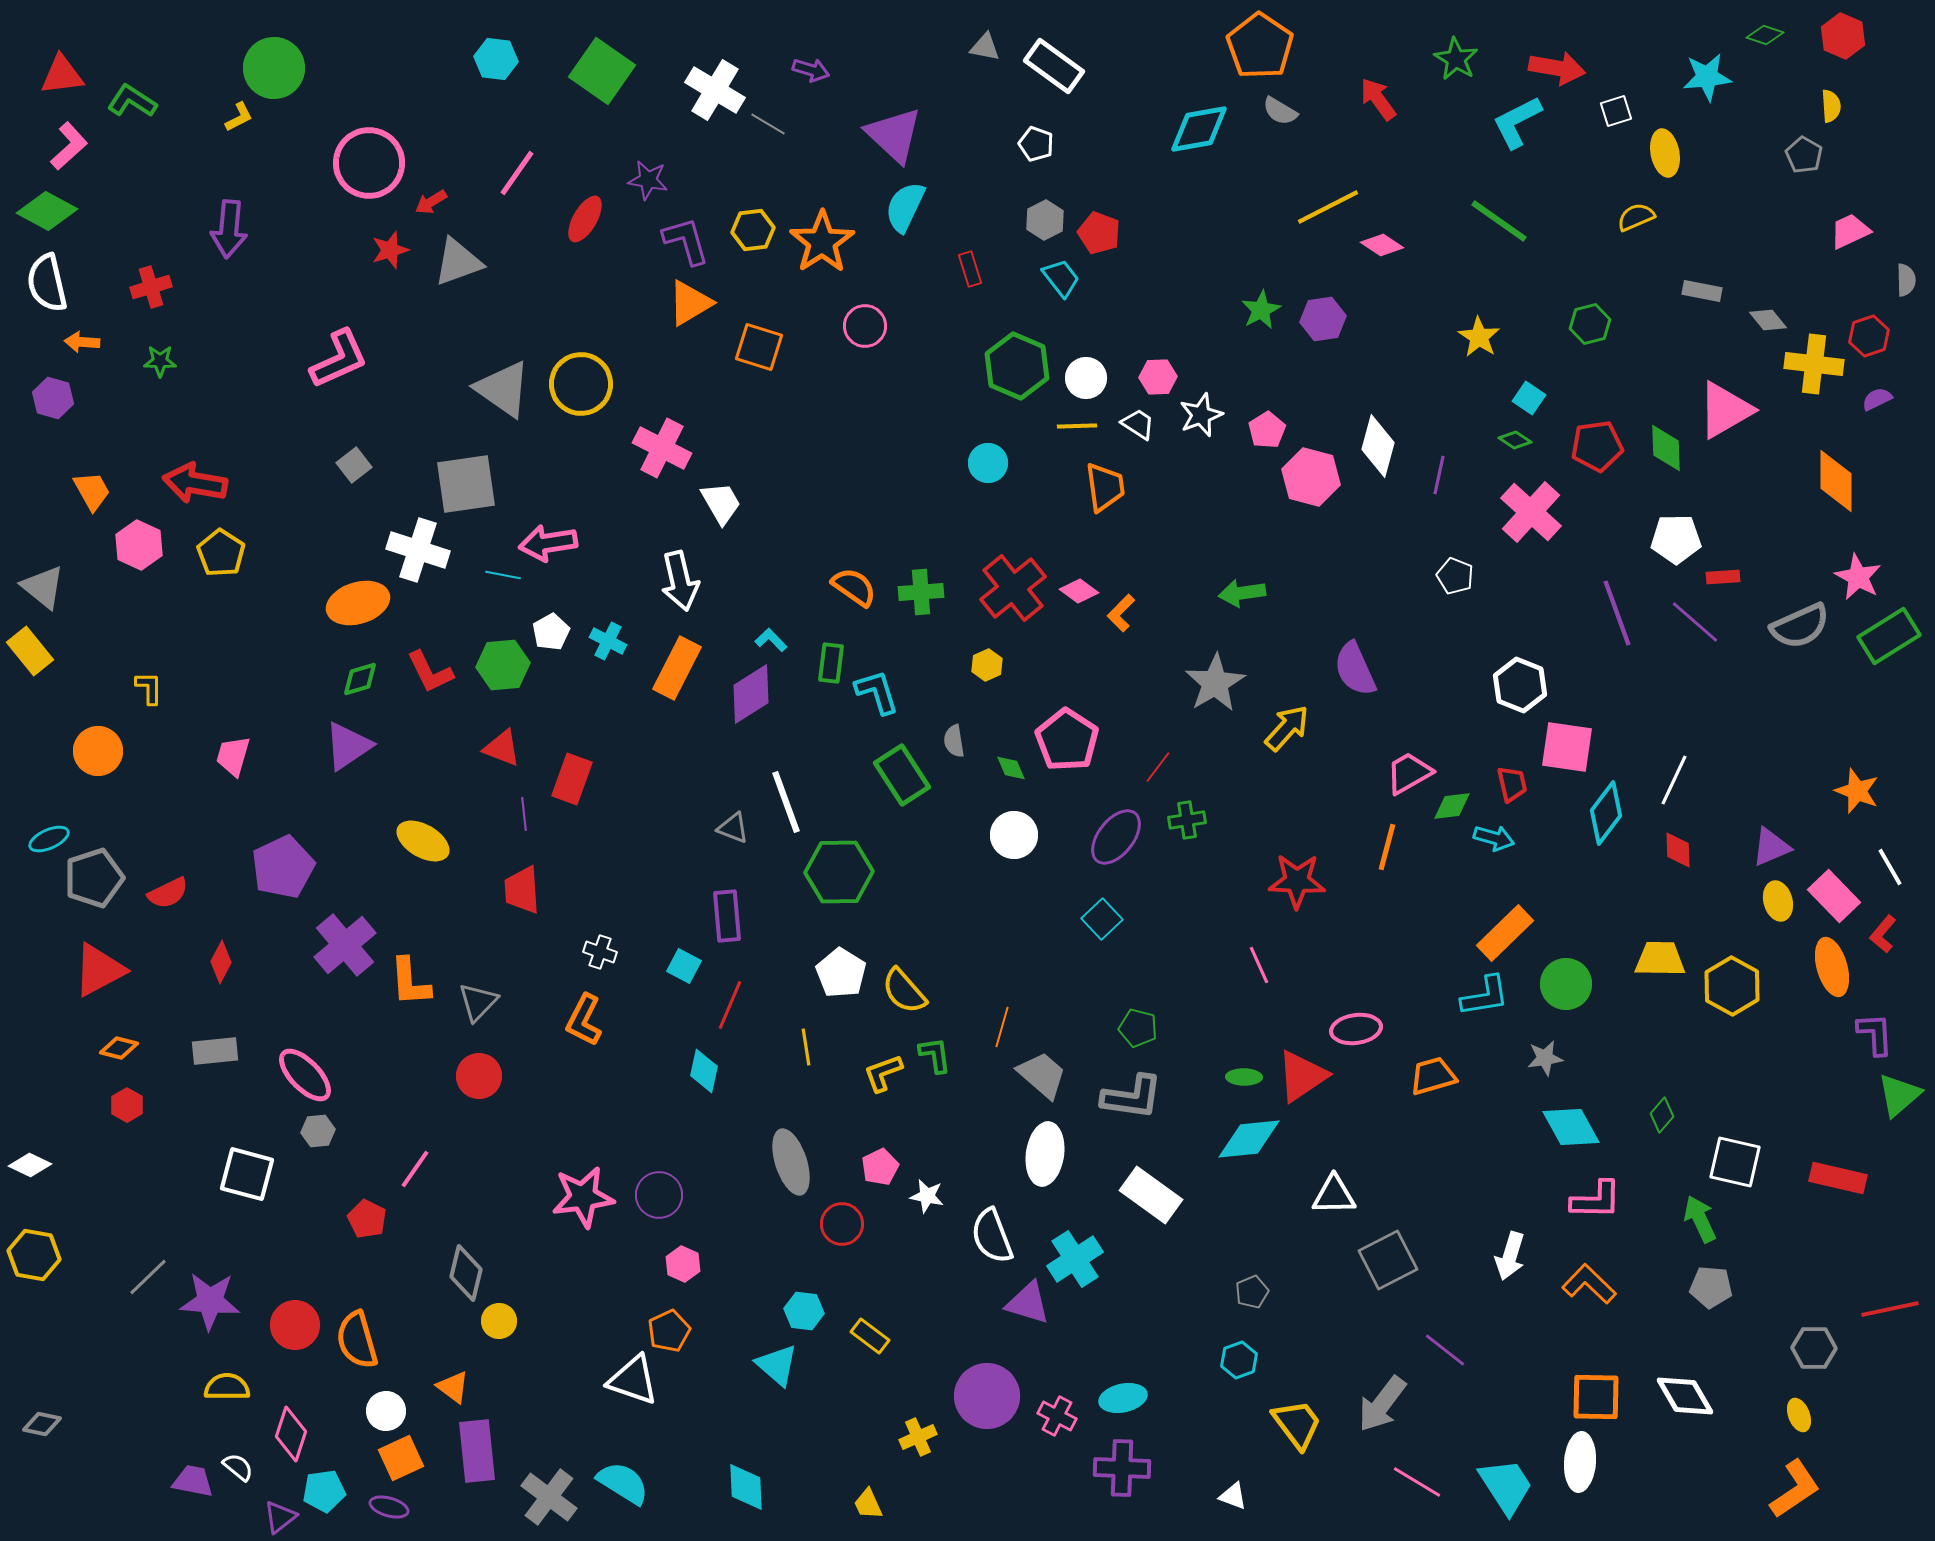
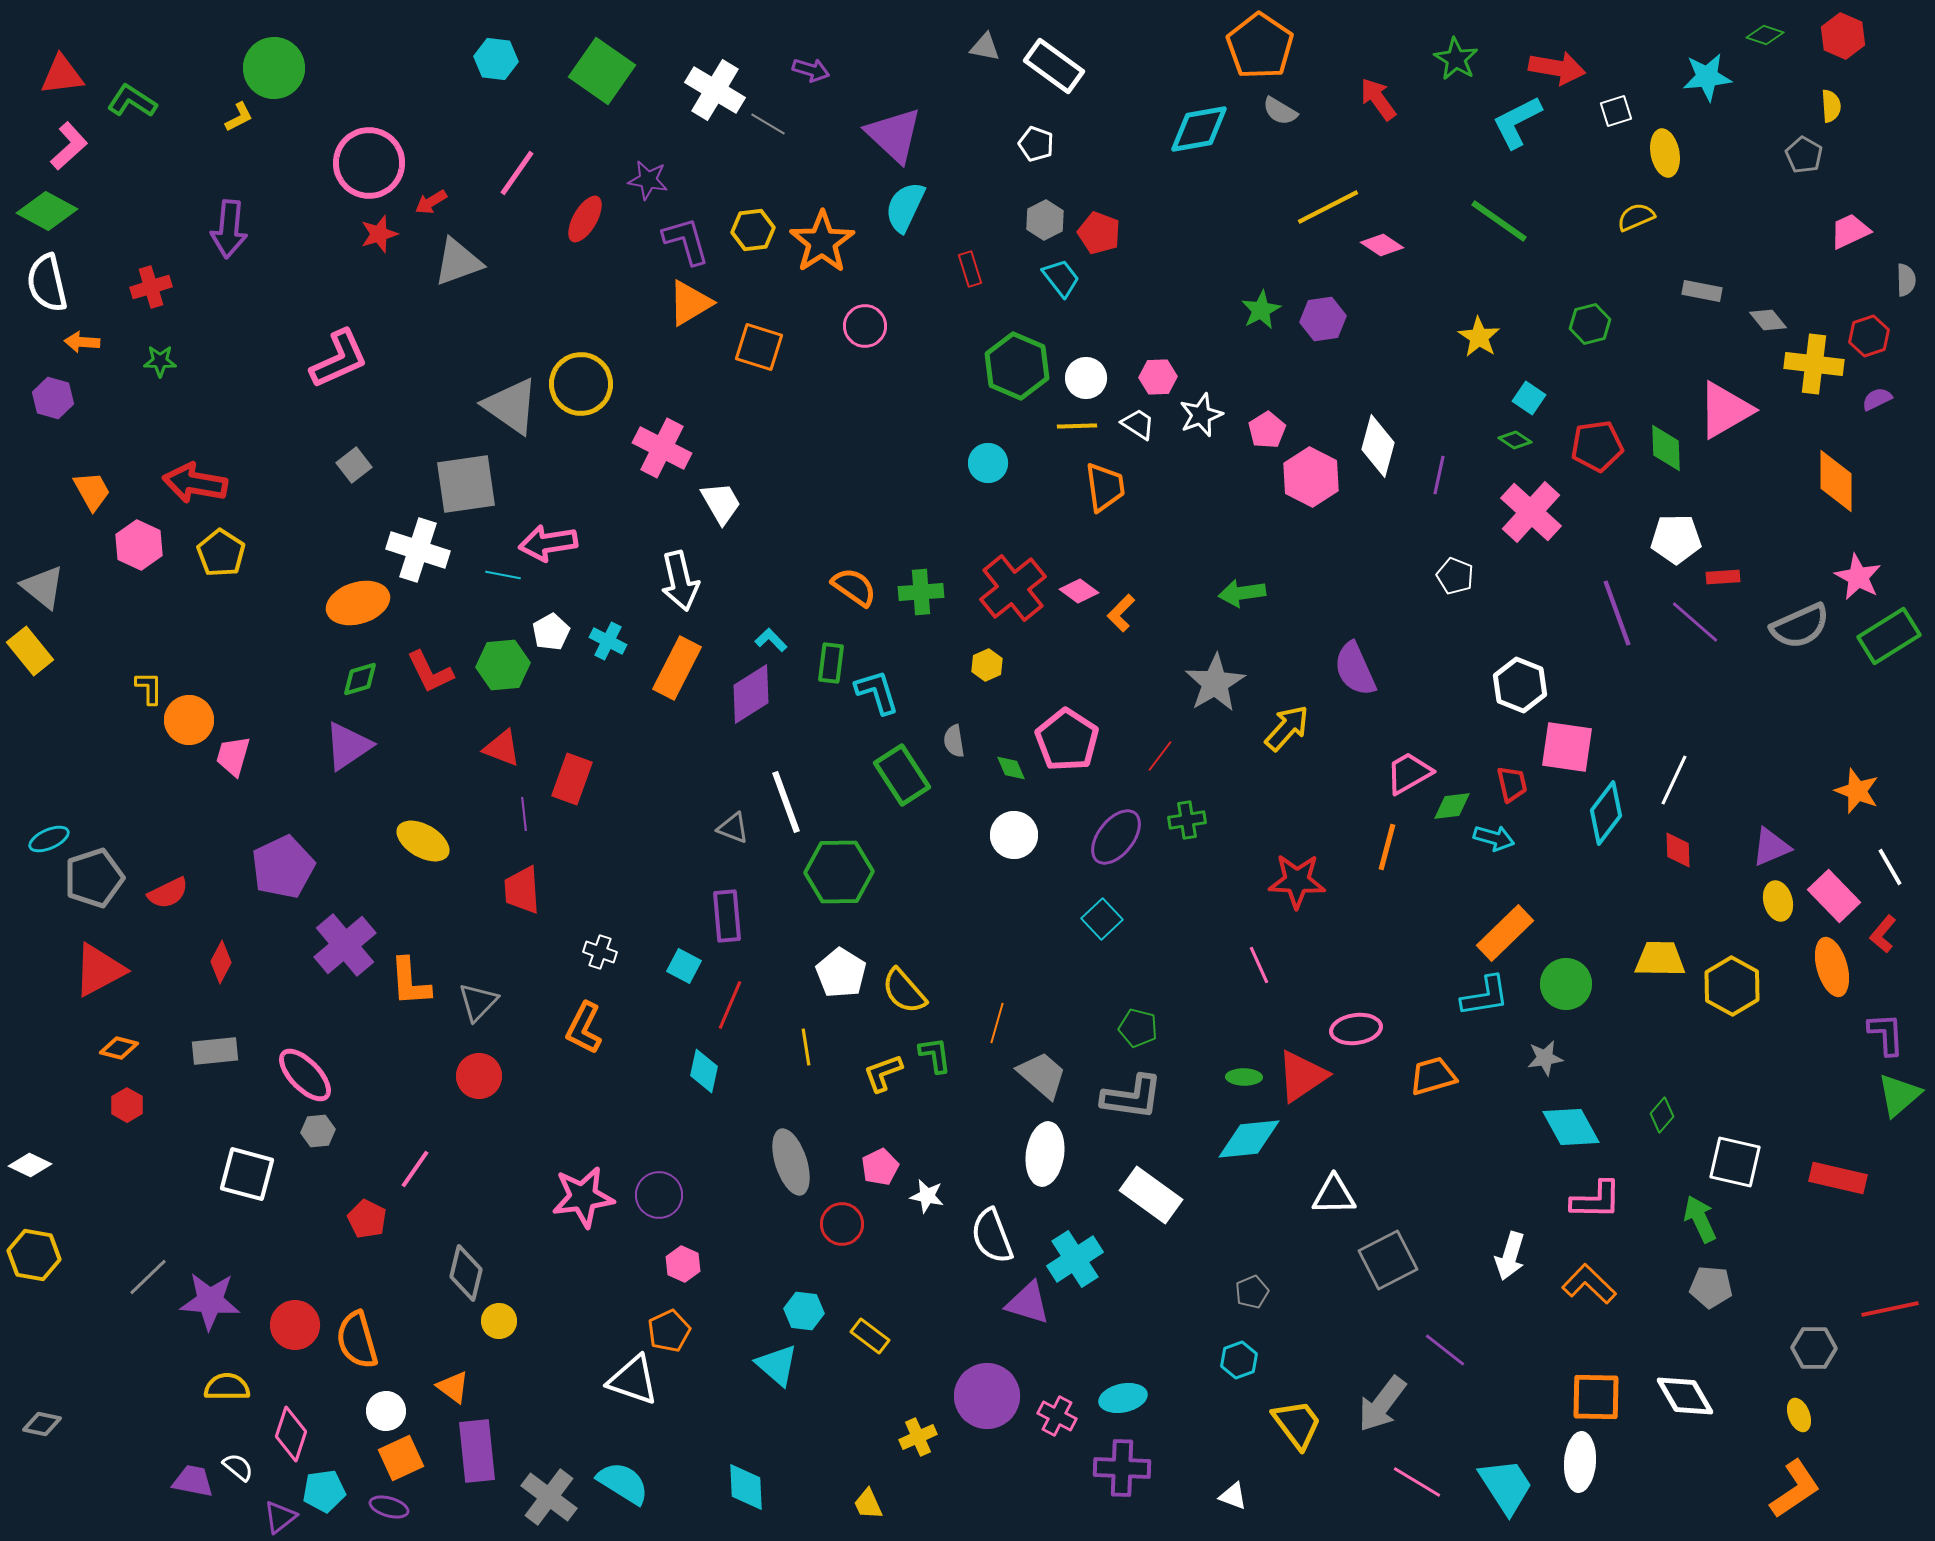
red star at (390, 250): moved 11 px left, 16 px up
gray triangle at (503, 389): moved 8 px right, 17 px down
pink hexagon at (1311, 477): rotated 12 degrees clockwise
orange circle at (98, 751): moved 91 px right, 31 px up
red line at (1158, 767): moved 2 px right, 11 px up
orange L-shape at (584, 1020): moved 8 px down
orange line at (1002, 1027): moved 5 px left, 4 px up
purple L-shape at (1875, 1034): moved 11 px right
